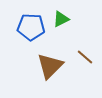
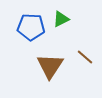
brown triangle: rotated 12 degrees counterclockwise
